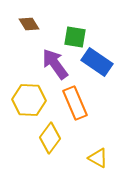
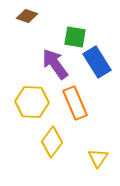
brown diamond: moved 2 px left, 8 px up; rotated 40 degrees counterclockwise
blue rectangle: rotated 24 degrees clockwise
yellow hexagon: moved 3 px right, 2 px down
yellow diamond: moved 2 px right, 4 px down
yellow triangle: rotated 35 degrees clockwise
